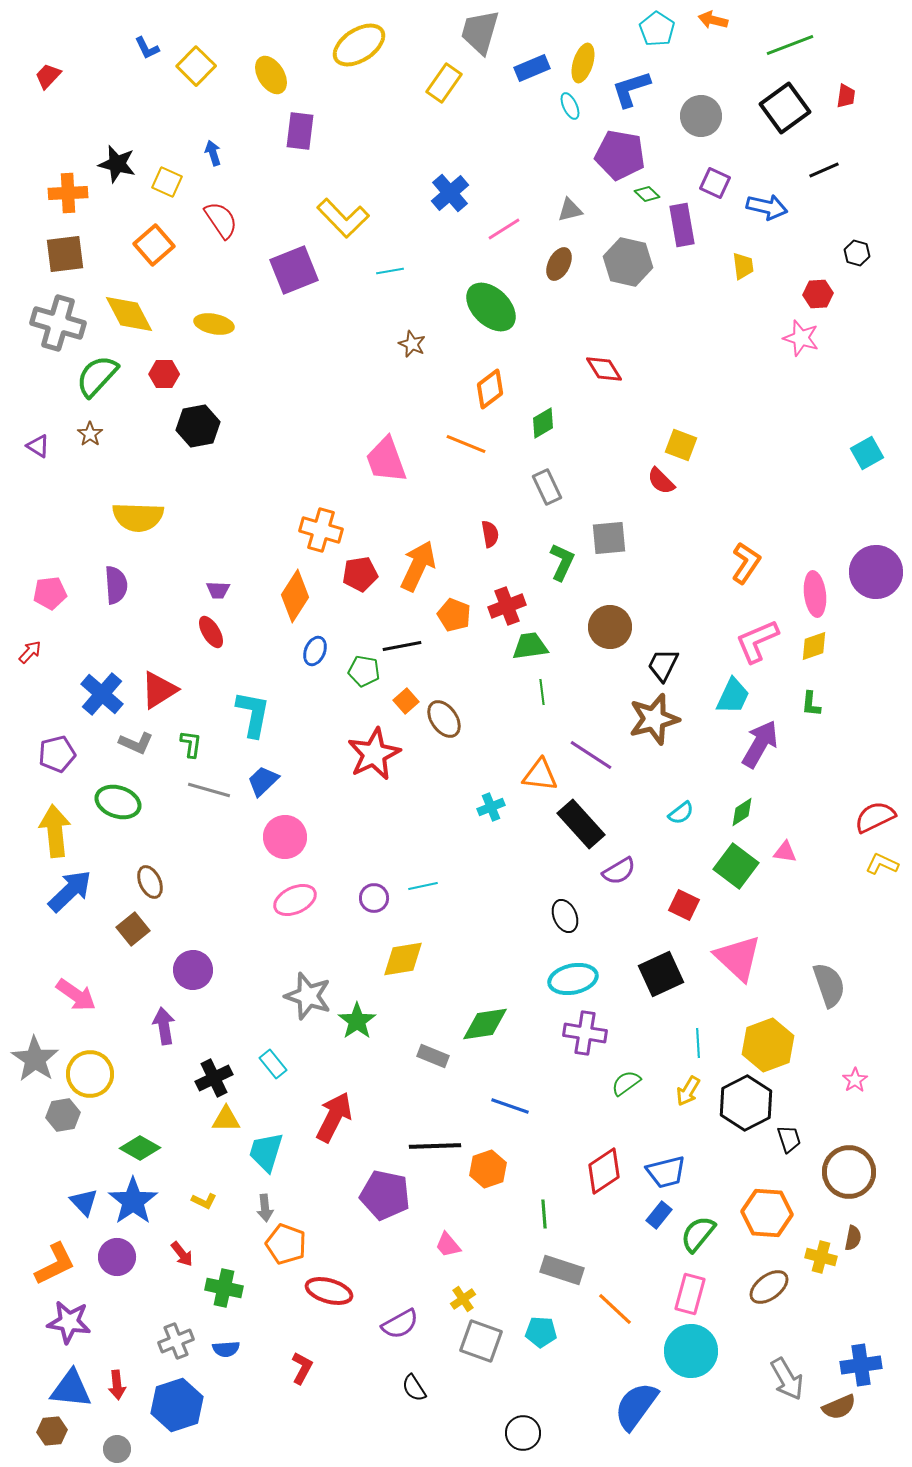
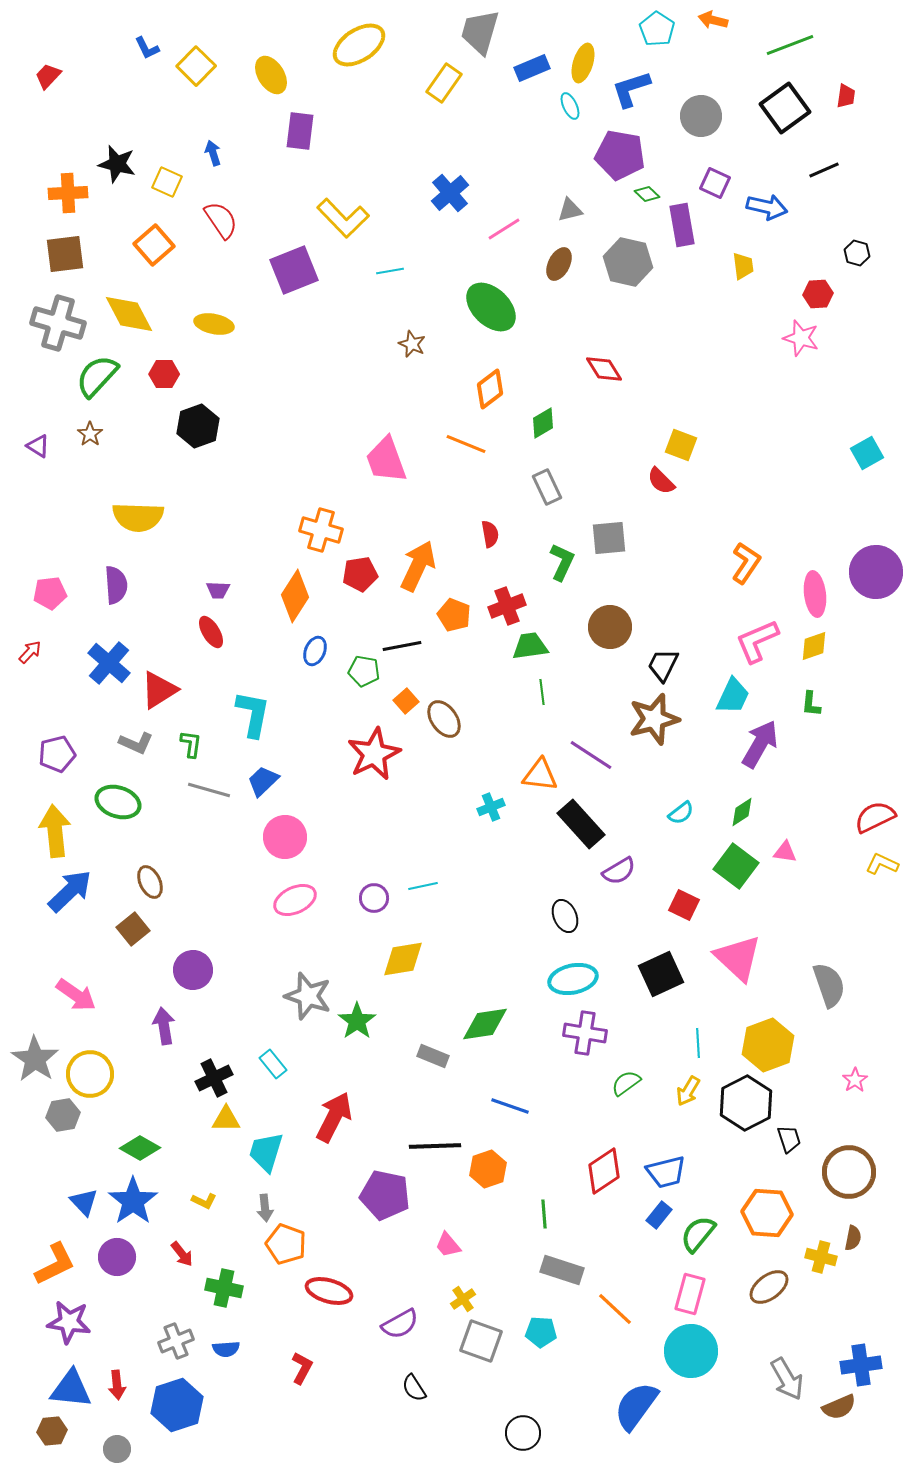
black hexagon at (198, 426): rotated 9 degrees counterclockwise
blue cross at (102, 694): moved 7 px right, 31 px up
